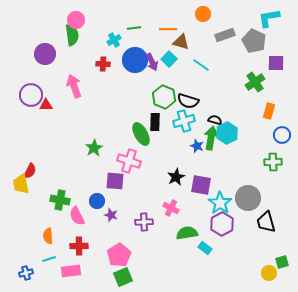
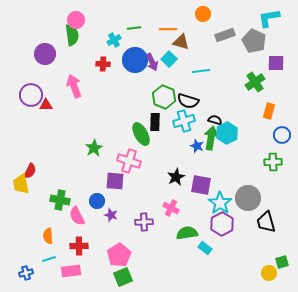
cyan line at (201, 65): moved 6 px down; rotated 42 degrees counterclockwise
